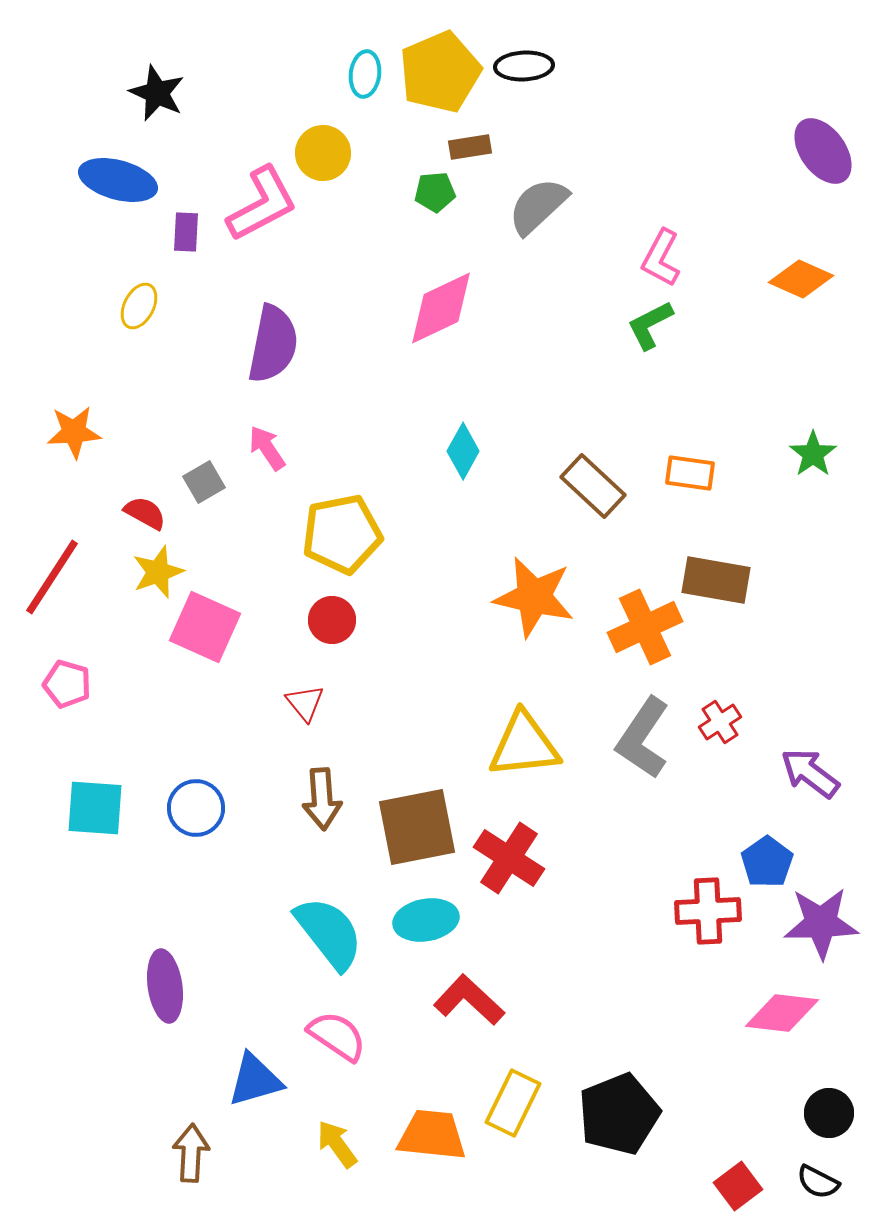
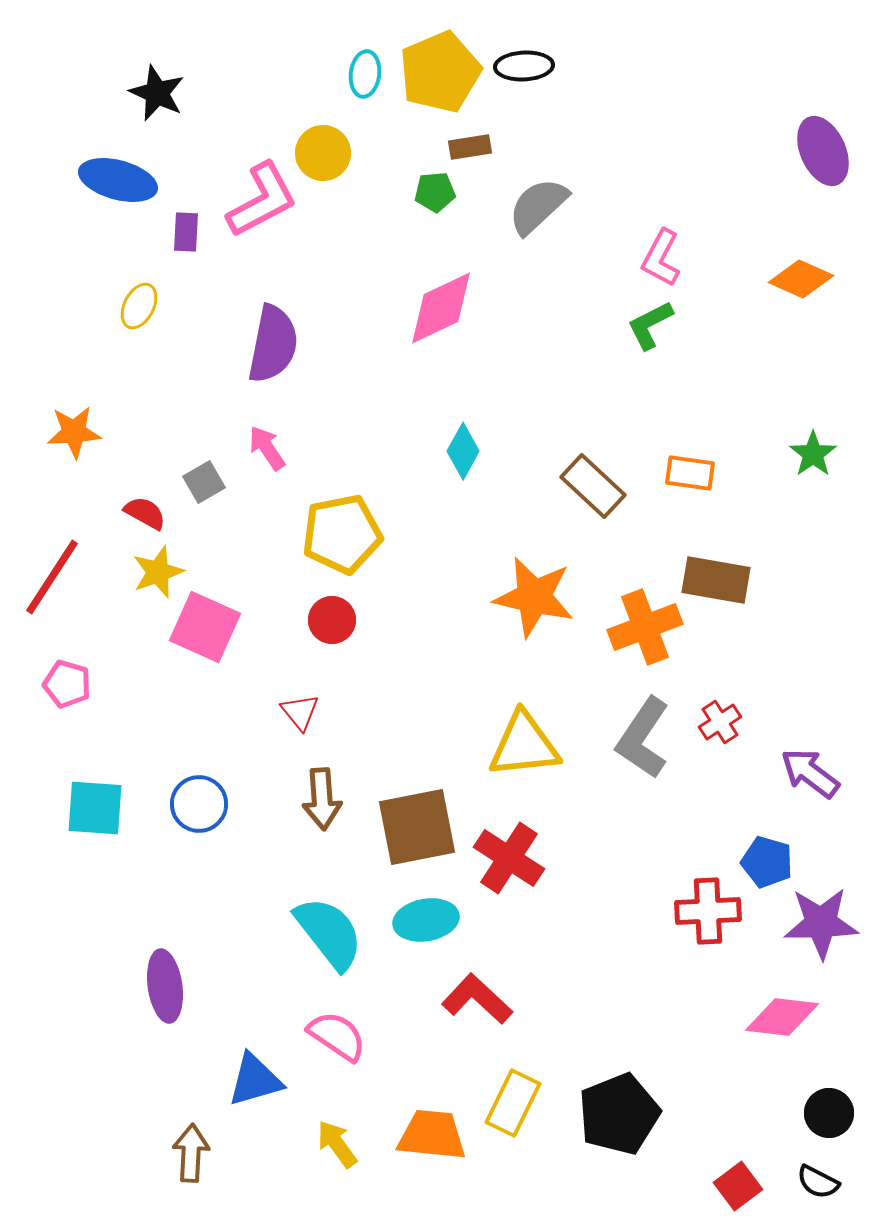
purple ellipse at (823, 151): rotated 12 degrees clockwise
pink L-shape at (262, 204): moved 4 px up
orange cross at (645, 627): rotated 4 degrees clockwise
red triangle at (305, 703): moved 5 px left, 9 px down
blue circle at (196, 808): moved 3 px right, 4 px up
blue pentagon at (767, 862): rotated 21 degrees counterclockwise
red L-shape at (469, 1000): moved 8 px right, 1 px up
pink diamond at (782, 1013): moved 4 px down
